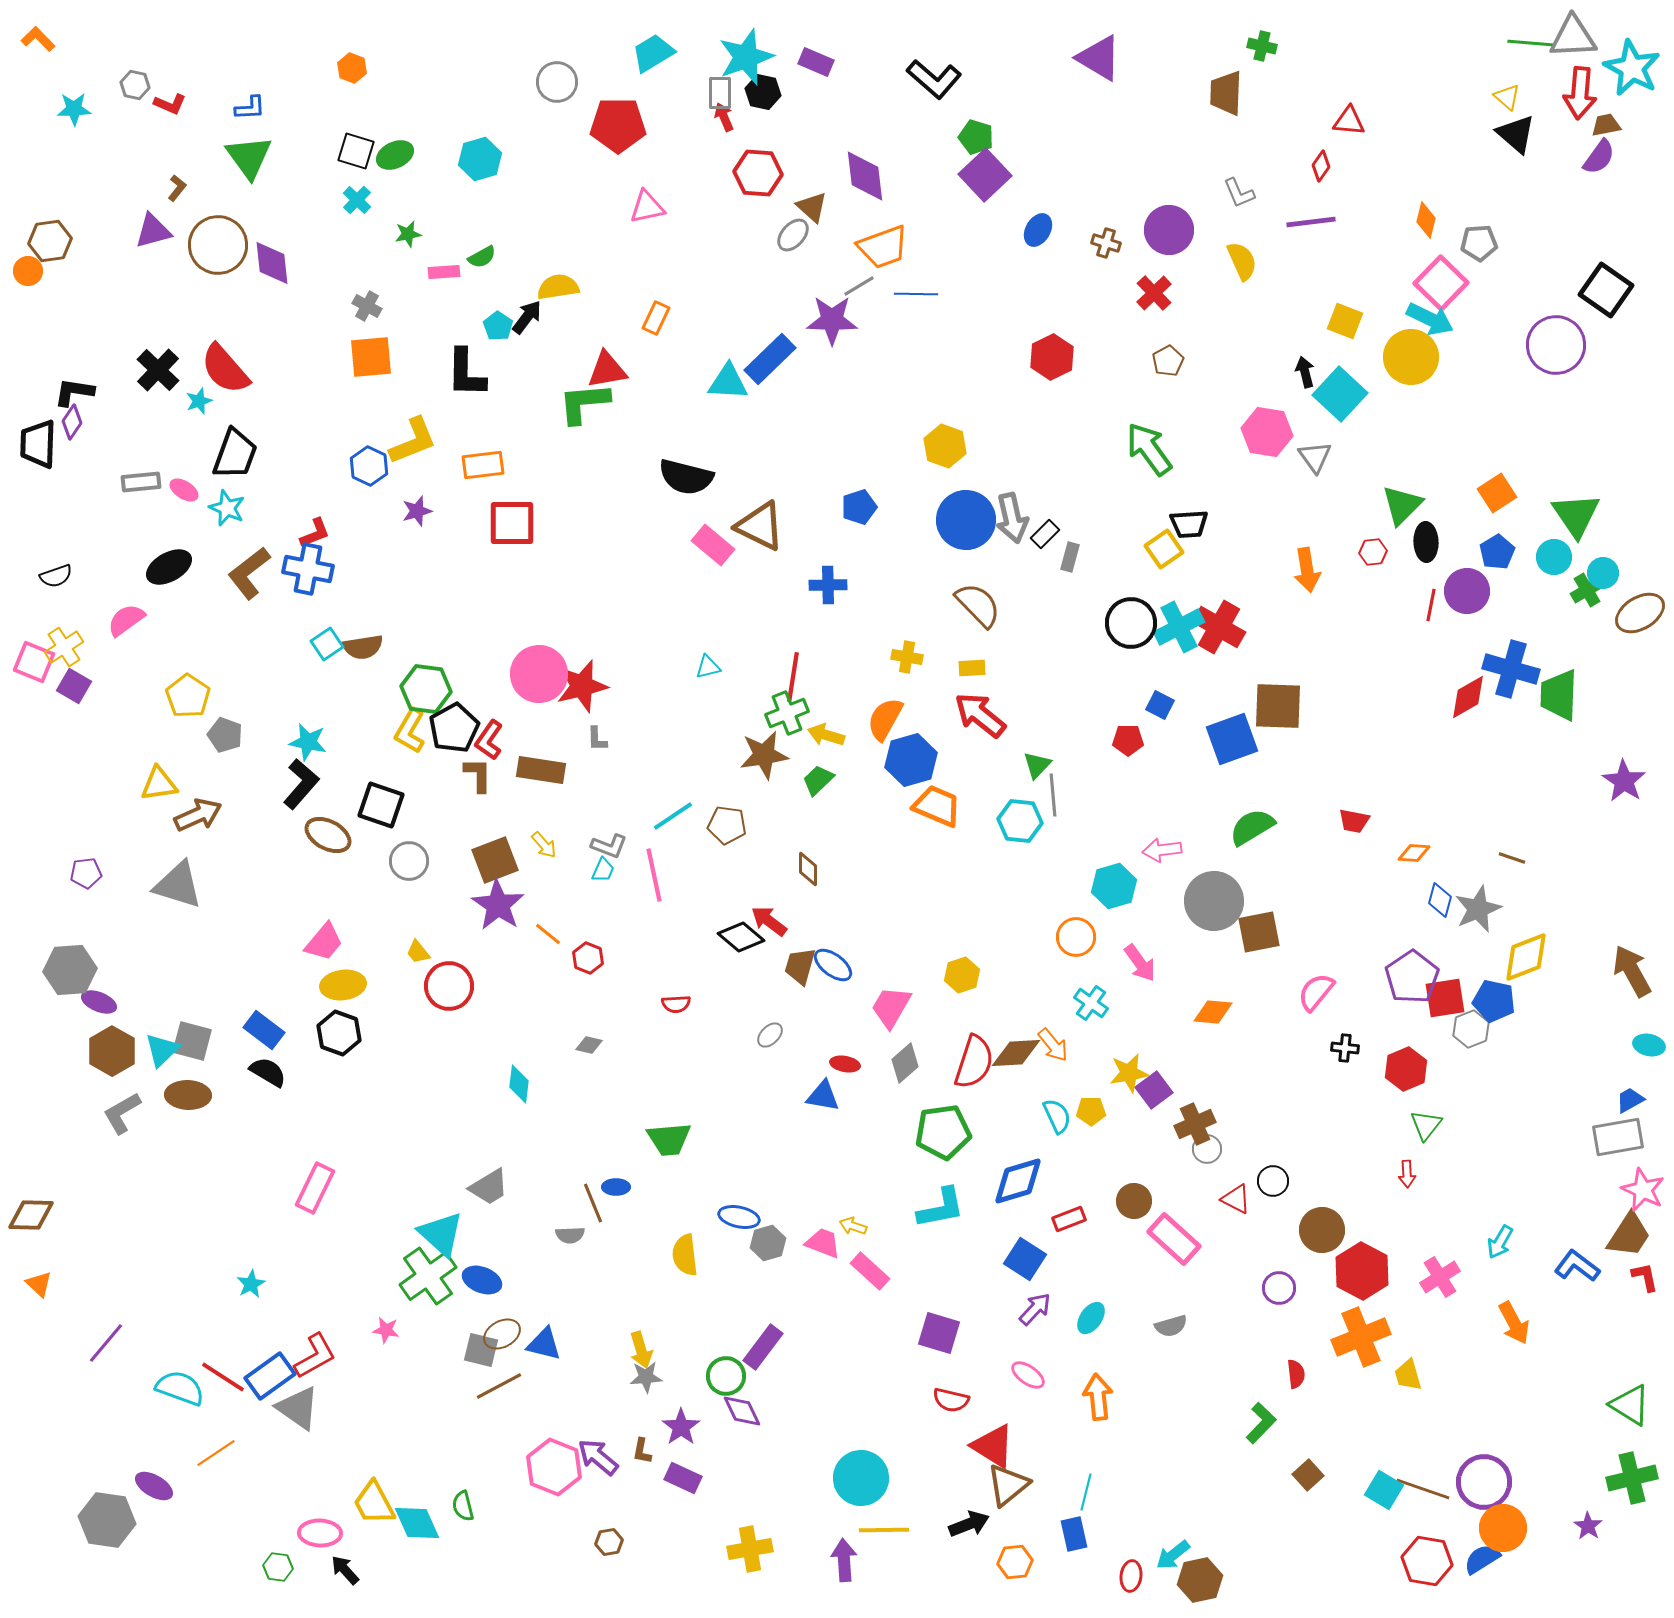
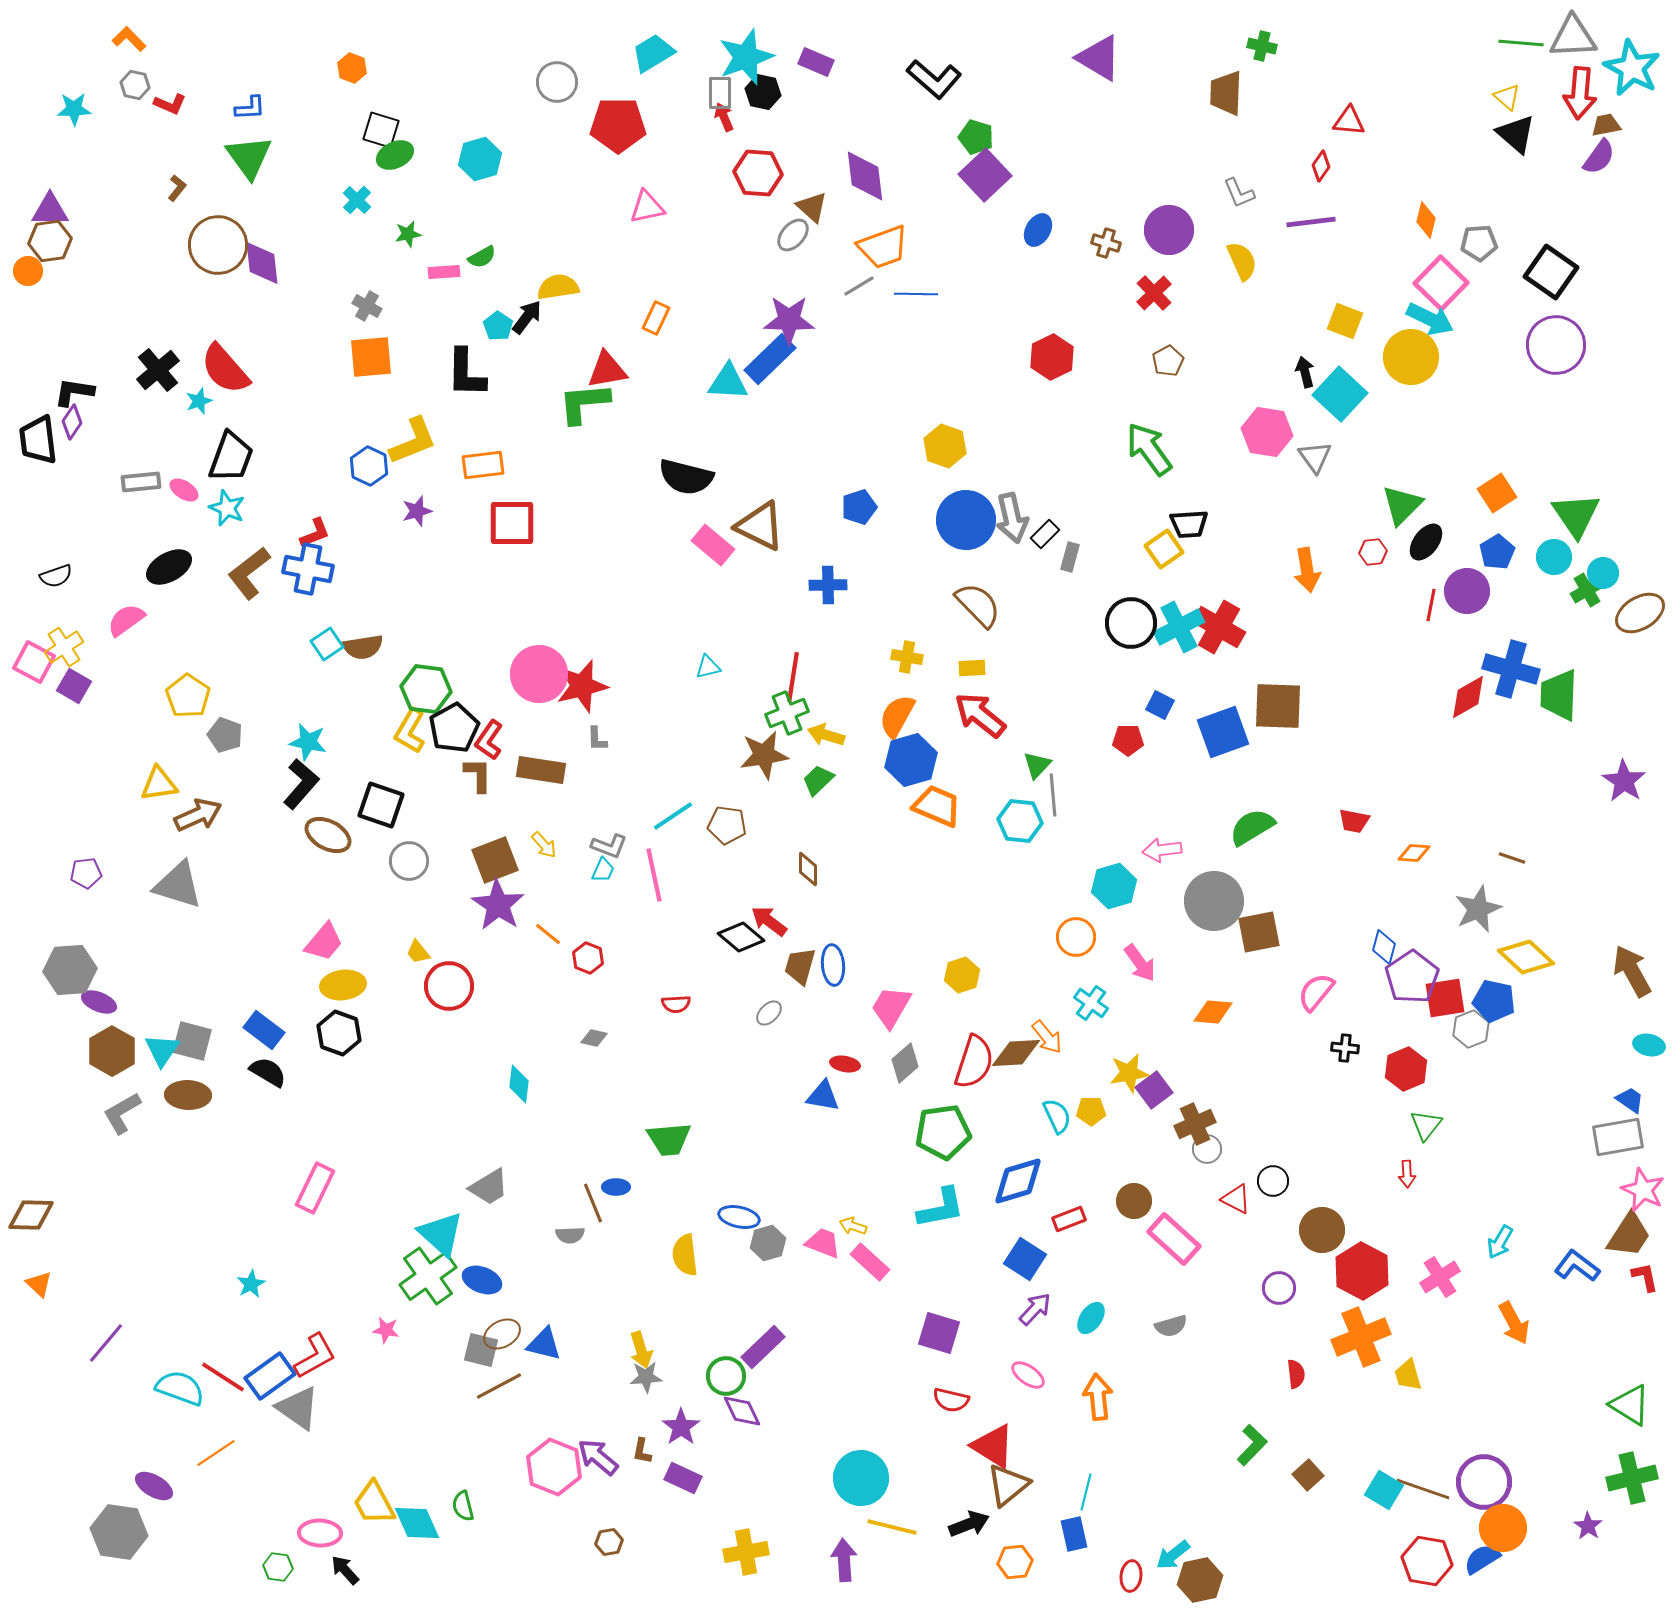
orange L-shape at (38, 39): moved 91 px right
green line at (1530, 43): moved 9 px left
black square at (356, 151): moved 25 px right, 21 px up
purple triangle at (153, 231): moved 103 px left, 21 px up; rotated 15 degrees clockwise
purple diamond at (272, 263): moved 10 px left
black square at (1606, 290): moved 55 px left, 18 px up
purple star at (832, 320): moved 43 px left
black cross at (158, 370): rotated 6 degrees clockwise
black trapezoid at (38, 444): moved 4 px up; rotated 9 degrees counterclockwise
black trapezoid at (235, 454): moved 4 px left, 3 px down
black ellipse at (1426, 542): rotated 39 degrees clockwise
pink square at (34, 662): rotated 6 degrees clockwise
orange semicircle at (885, 719): moved 12 px right, 3 px up
blue square at (1232, 739): moved 9 px left, 7 px up
blue diamond at (1440, 900): moved 56 px left, 47 px down
yellow diamond at (1526, 957): rotated 64 degrees clockwise
blue ellipse at (833, 965): rotated 48 degrees clockwise
gray ellipse at (770, 1035): moved 1 px left, 22 px up
gray diamond at (589, 1045): moved 5 px right, 7 px up
orange arrow at (1053, 1045): moved 6 px left, 8 px up
cyan triangle at (162, 1050): rotated 12 degrees counterclockwise
blue trapezoid at (1630, 1100): rotated 64 degrees clockwise
pink rectangle at (870, 1271): moved 9 px up
purple rectangle at (763, 1347): rotated 9 degrees clockwise
green L-shape at (1261, 1423): moved 9 px left, 22 px down
gray hexagon at (107, 1520): moved 12 px right, 12 px down
yellow line at (884, 1530): moved 8 px right, 3 px up; rotated 15 degrees clockwise
yellow cross at (750, 1549): moved 4 px left, 3 px down
